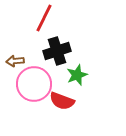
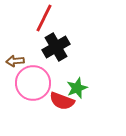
black cross: moved 1 px left, 4 px up; rotated 12 degrees counterclockwise
green star: moved 13 px down
pink circle: moved 1 px left, 1 px up
